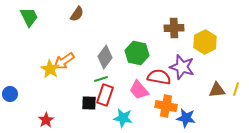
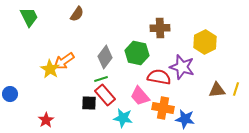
brown cross: moved 14 px left
pink trapezoid: moved 1 px right, 6 px down
red rectangle: rotated 60 degrees counterclockwise
orange cross: moved 3 px left, 2 px down
blue star: moved 1 px left, 1 px down
